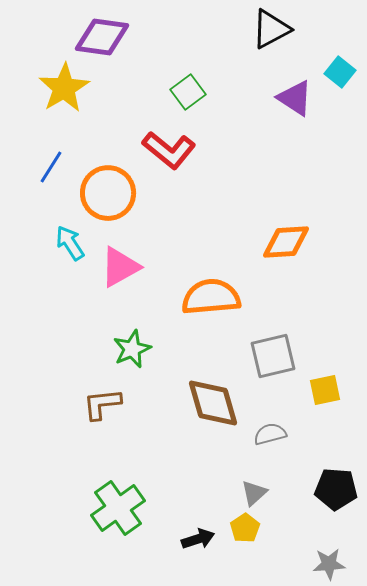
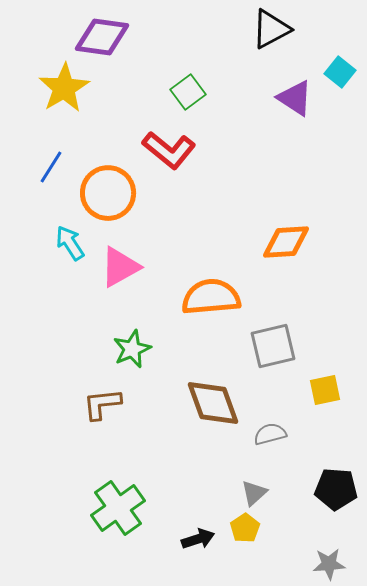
gray square: moved 10 px up
brown diamond: rotated 4 degrees counterclockwise
